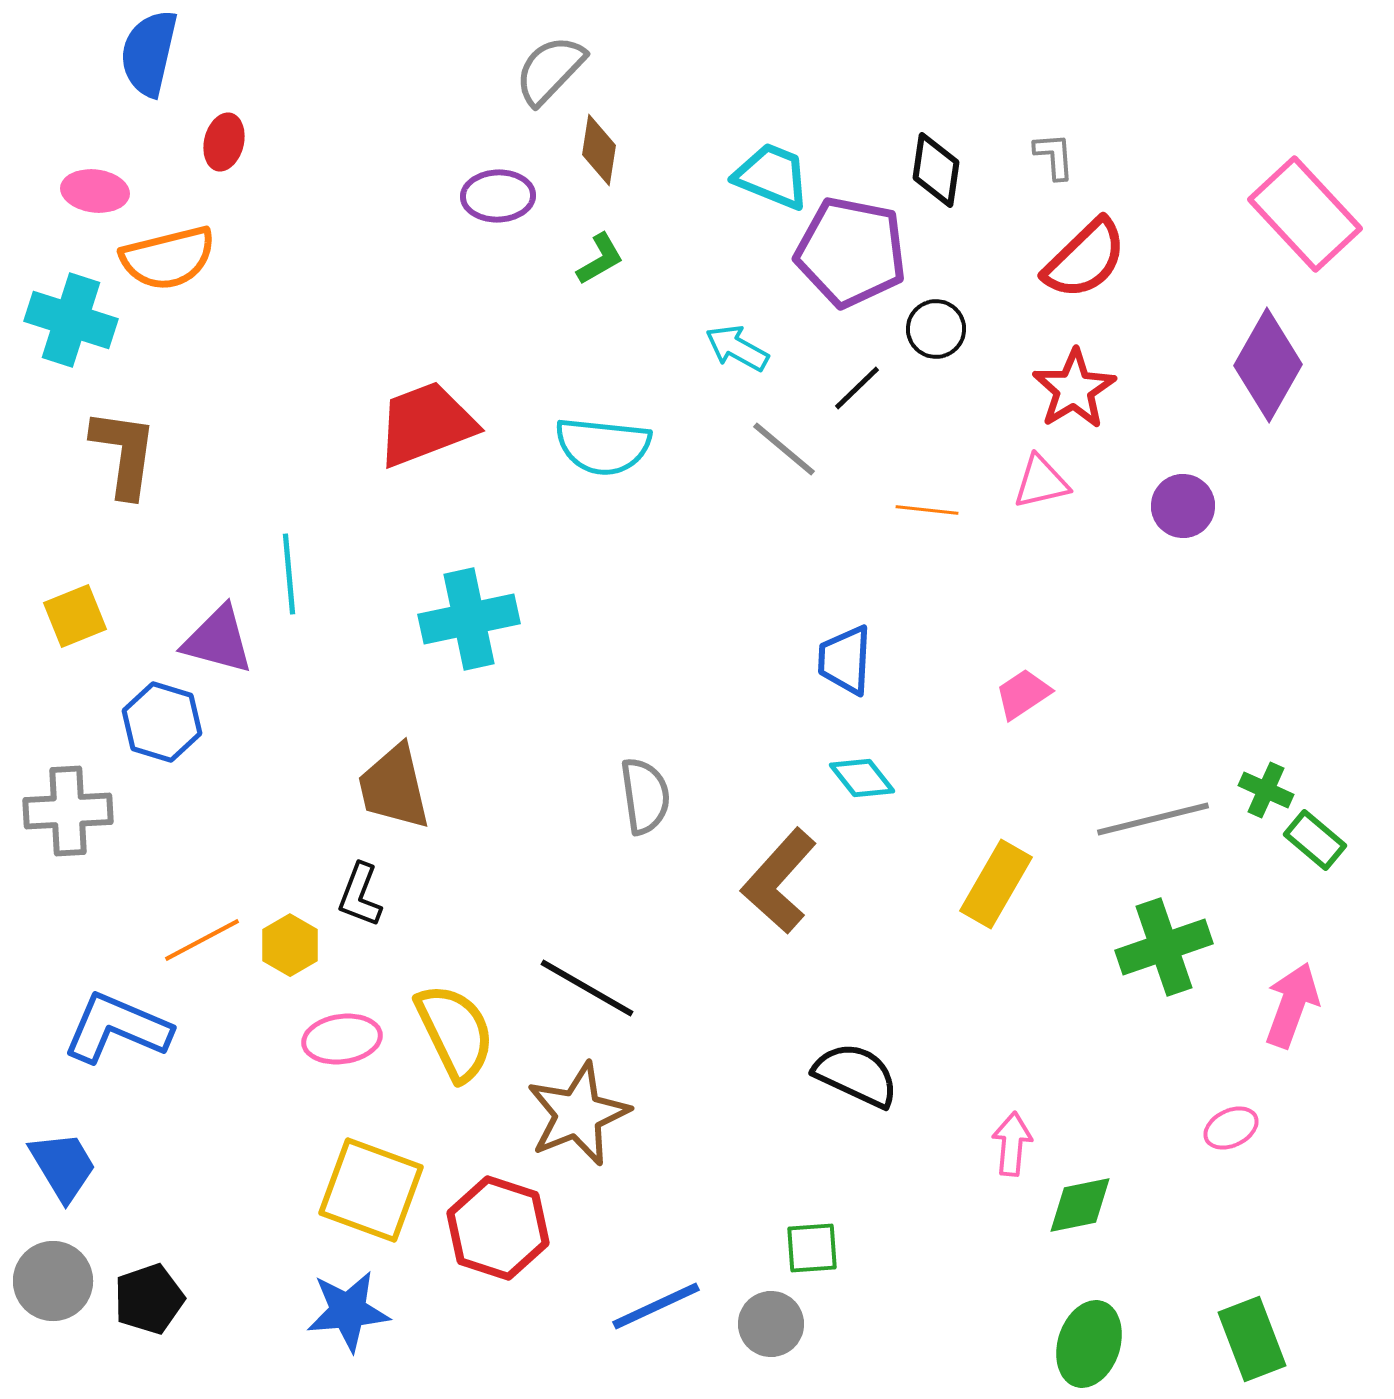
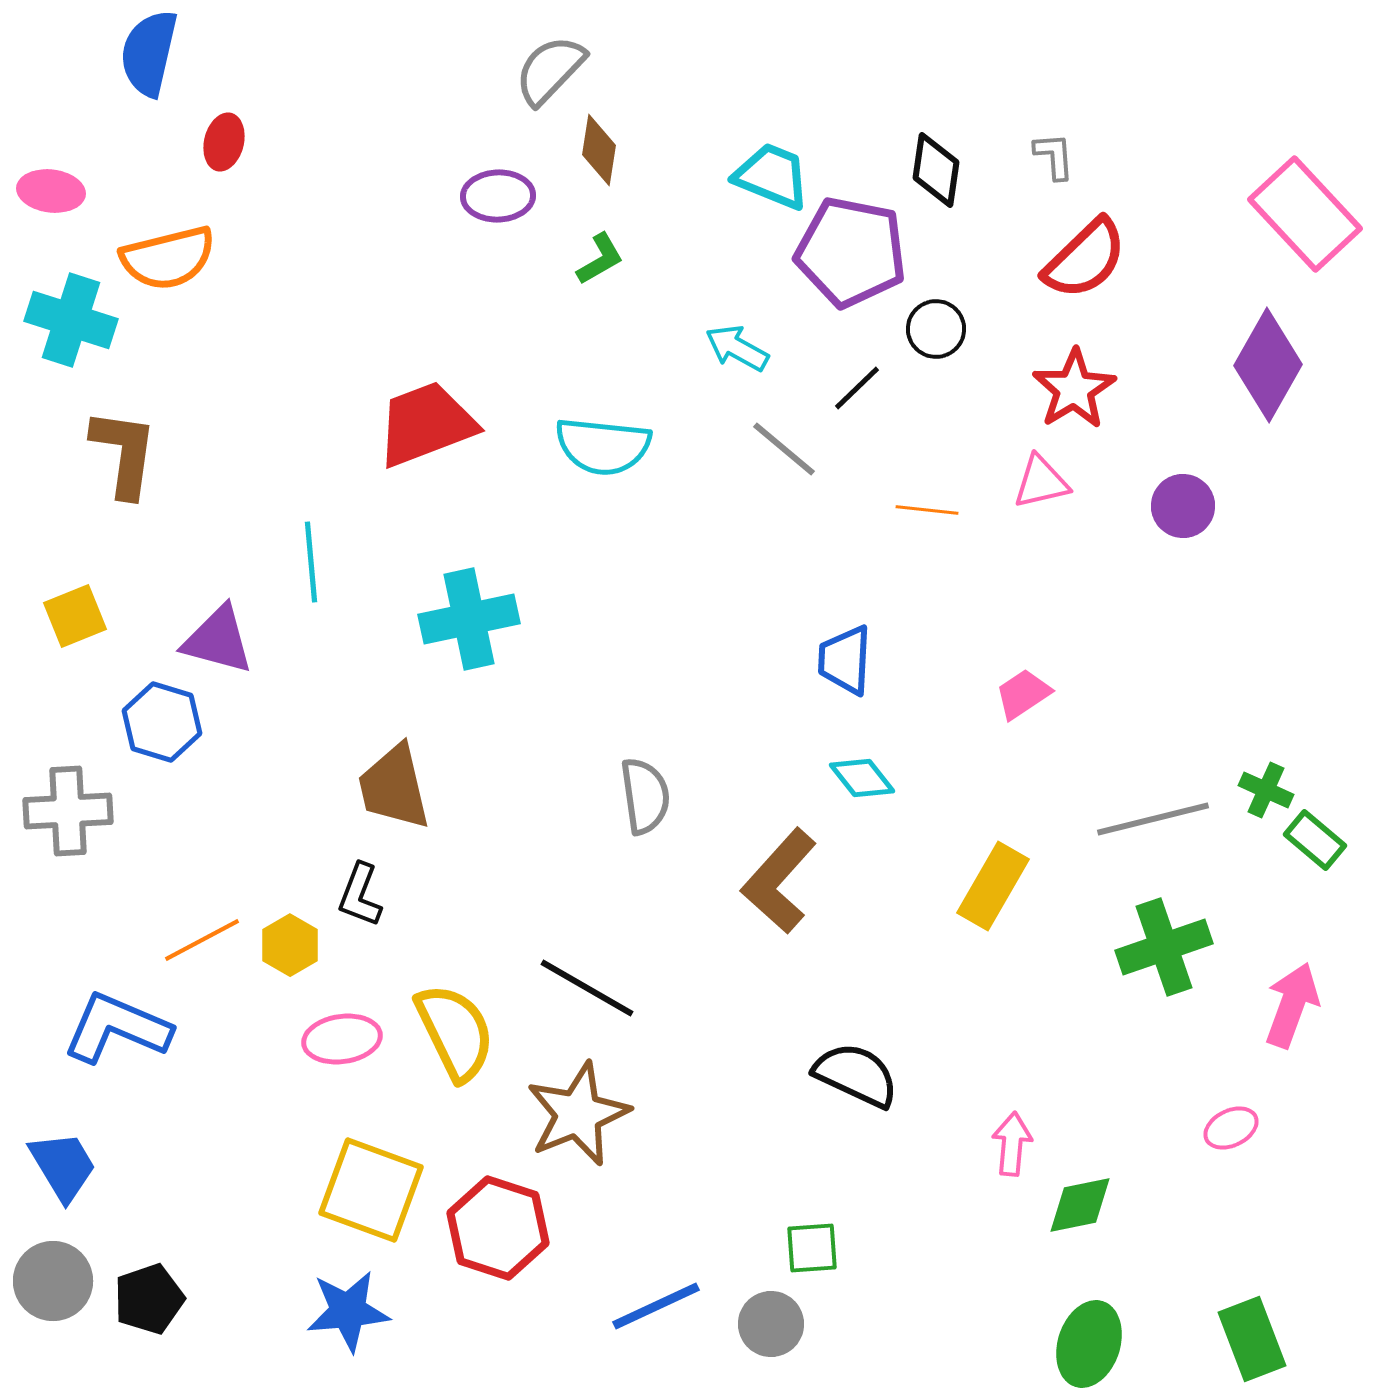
pink ellipse at (95, 191): moved 44 px left
cyan line at (289, 574): moved 22 px right, 12 px up
yellow rectangle at (996, 884): moved 3 px left, 2 px down
